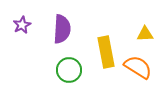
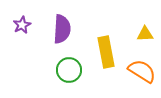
orange semicircle: moved 4 px right, 4 px down
